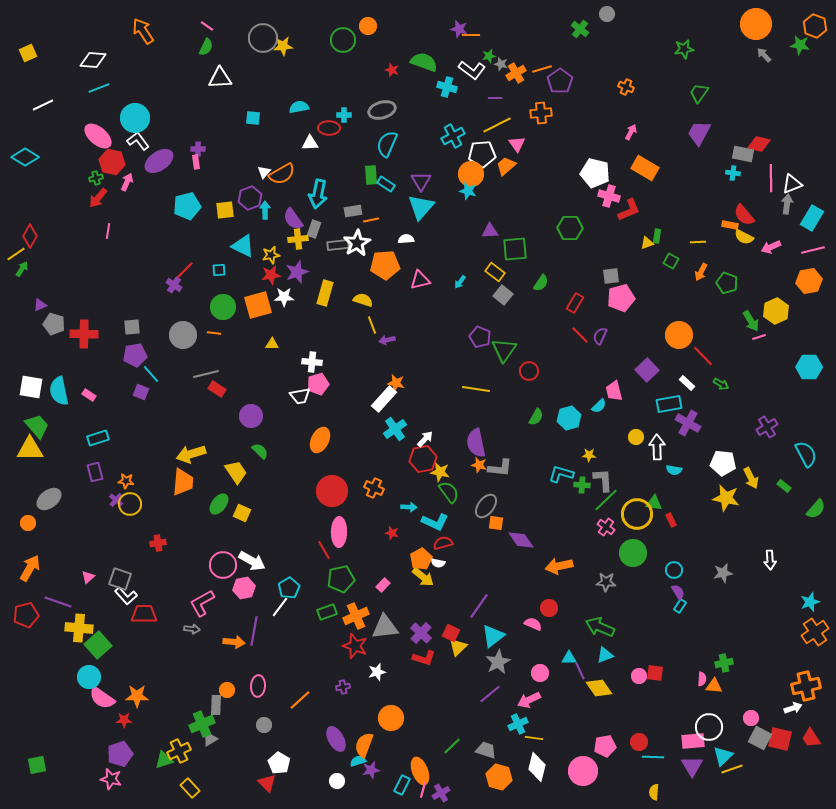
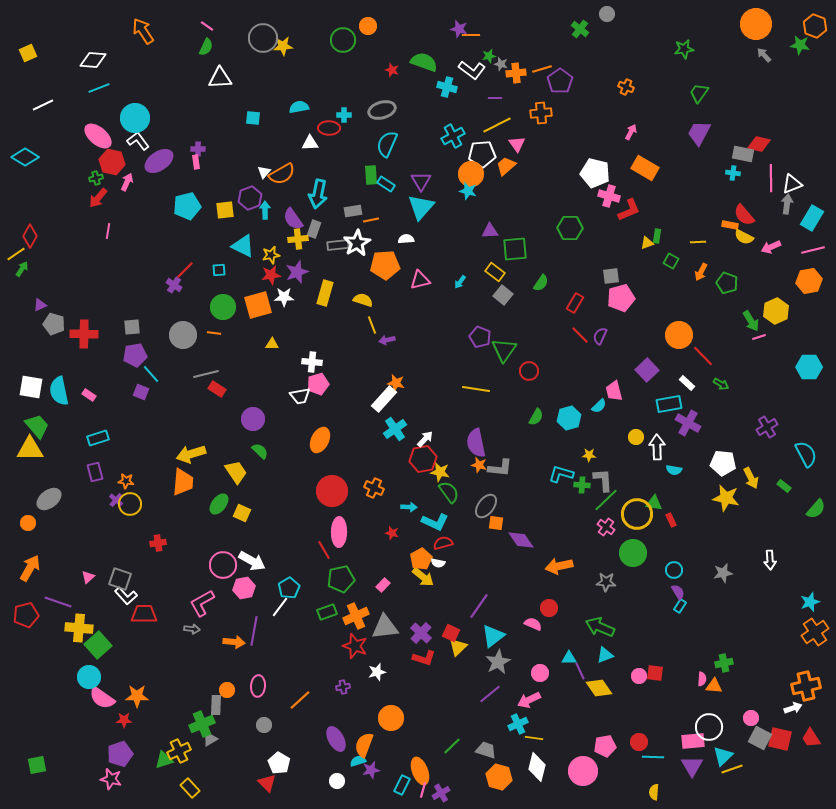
orange cross at (516, 73): rotated 24 degrees clockwise
purple circle at (251, 416): moved 2 px right, 3 px down
